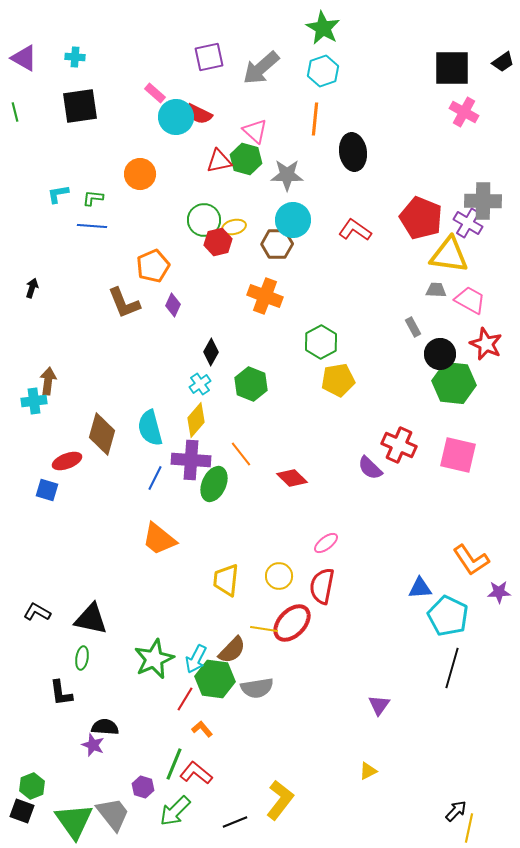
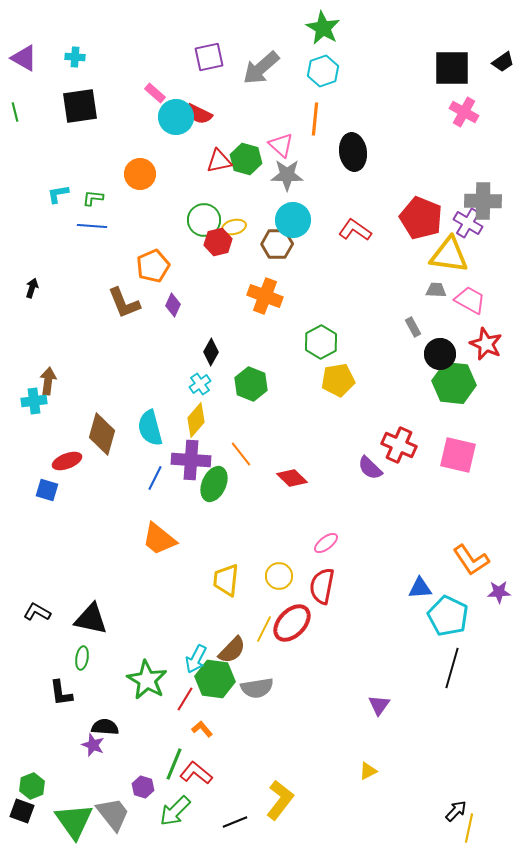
pink triangle at (255, 131): moved 26 px right, 14 px down
yellow line at (264, 629): rotated 72 degrees counterclockwise
green star at (154, 659): moved 7 px left, 21 px down; rotated 18 degrees counterclockwise
